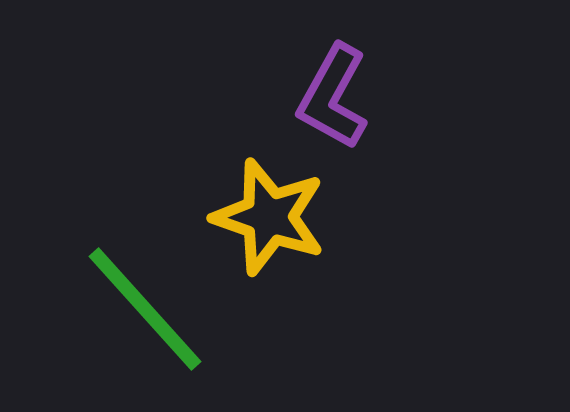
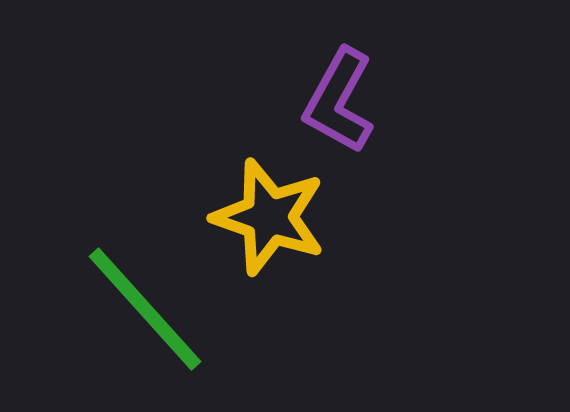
purple L-shape: moved 6 px right, 4 px down
